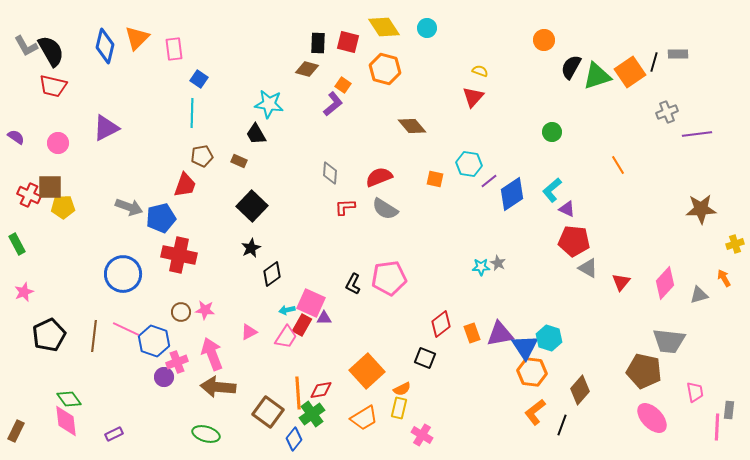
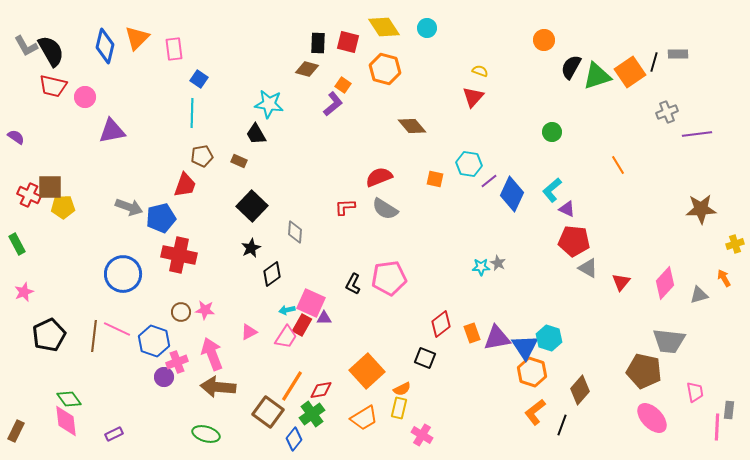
purple triangle at (106, 128): moved 6 px right, 3 px down; rotated 16 degrees clockwise
pink circle at (58, 143): moved 27 px right, 46 px up
gray diamond at (330, 173): moved 35 px left, 59 px down
blue diamond at (512, 194): rotated 32 degrees counterclockwise
pink line at (126, 329): moved 9 px left
purple triangle at (500, 334): moved 3 px left, 4 px down
orange hexagon at (532, 372): rotated 12 degrees clockwise
orange line at (298, 393): moved 6 px left, 7 px up; rotated 36 degrees clockwise
